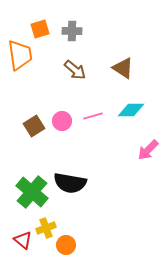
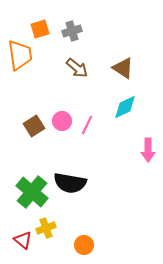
gray cross: rotated 18 degrees counterclockwise
brown arrow: moved 2 px right, 2 px up
cyan diamond: moved 6 px left, 3 px up; rotated 24 degrees counterclockwise
pink line: moved 6 px left, 9 px down; rotated 48 degrees counterclockwise
pink arrow: rotated 45 degrees counterclockwise
orange circle: moved 18 px right
